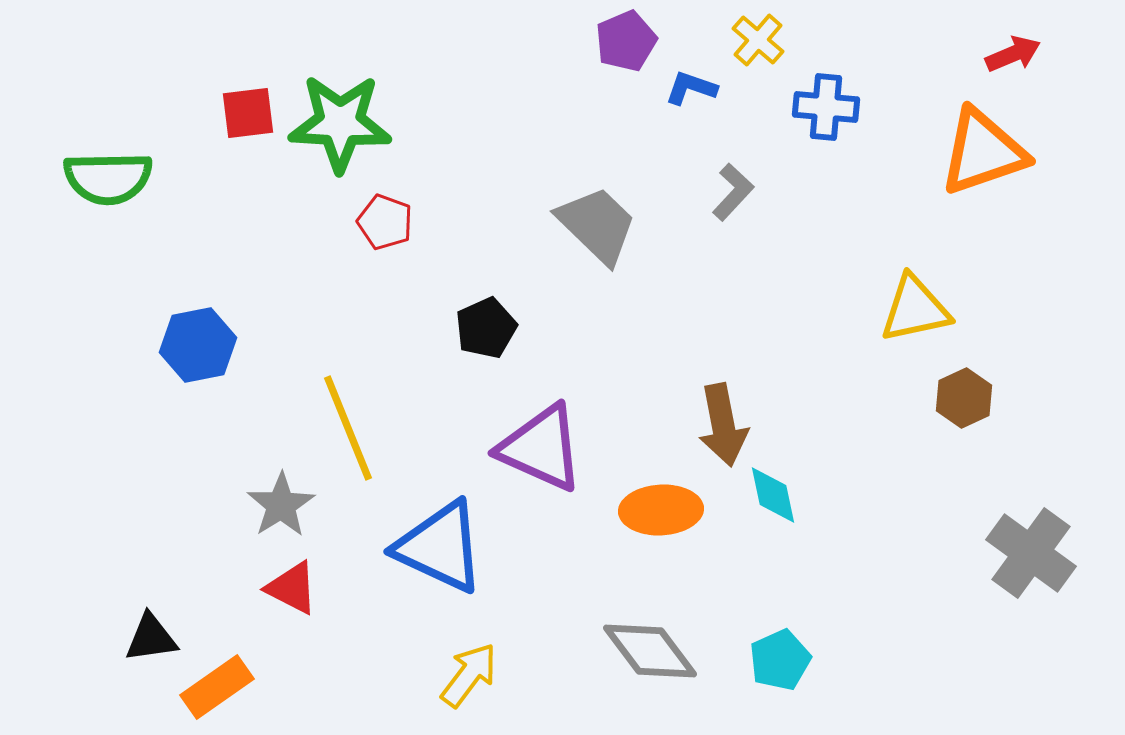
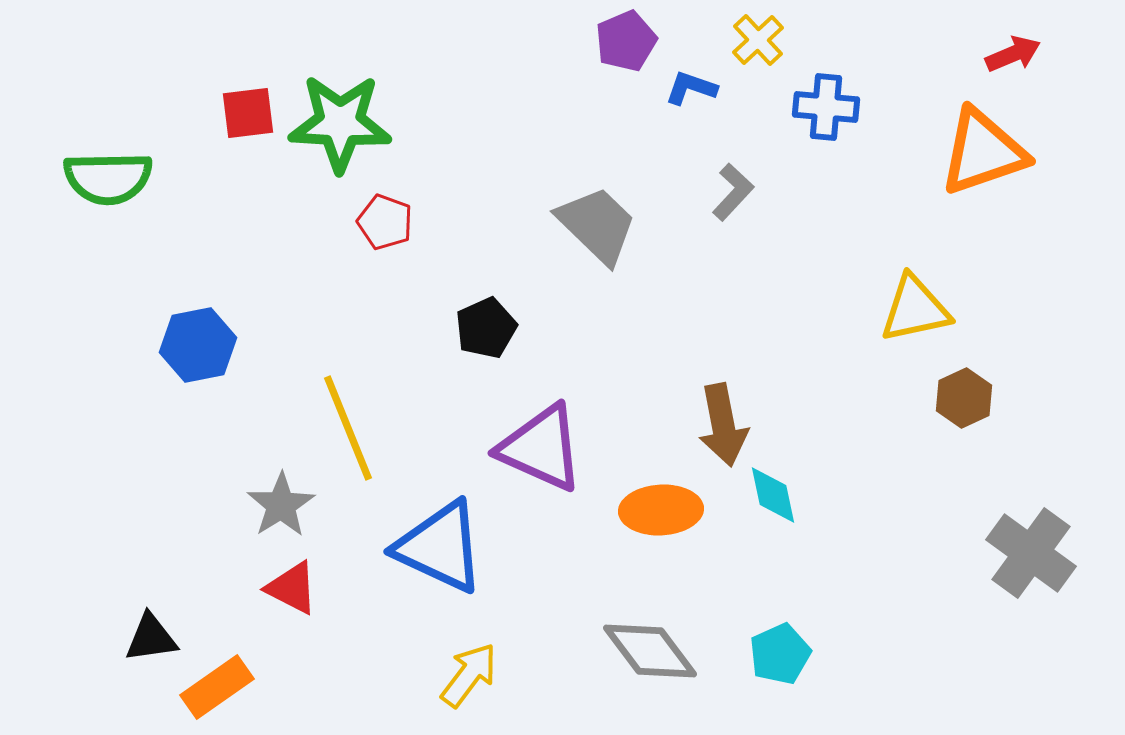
yellow cross: rotated 6 degrees clockwise
cyan pentagon: moved 6 px up
